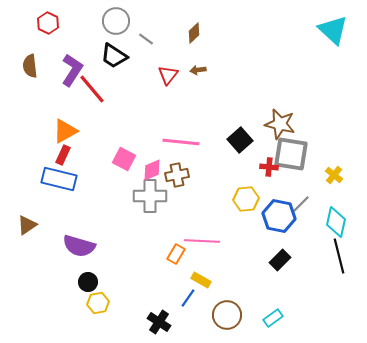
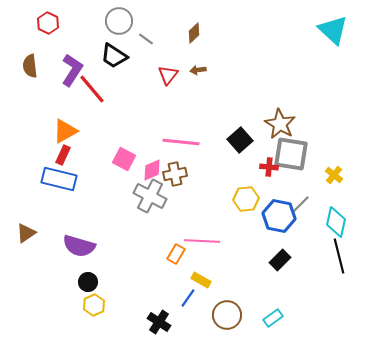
gray circle at (116, 21): moved 3 px right
brown star at (280, 124): rotated 16 degrees clockwise
brown cross at (177, 175): moved 2 px left, 1 px up
gray cross at (150, 196): rotated 28 degrees clockwise
brown triangle at (27, 225): moved 1 px left, 8 px down
yellow hexagon at (98, 303): moved 4 px left, 2 px down; rotated 15 degrees counterclockwise
